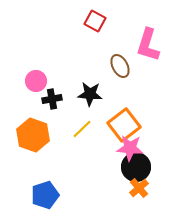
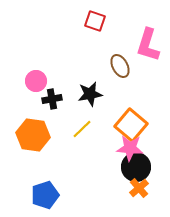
red square: rotated 10 degrees counterclockwise
black star: rotated 15 degrees counterclockwise
orange square: moved 7 px right; rotated 12 degrees counterclockwise
orange hexagon: rotated 12 degrees counterclockwise
